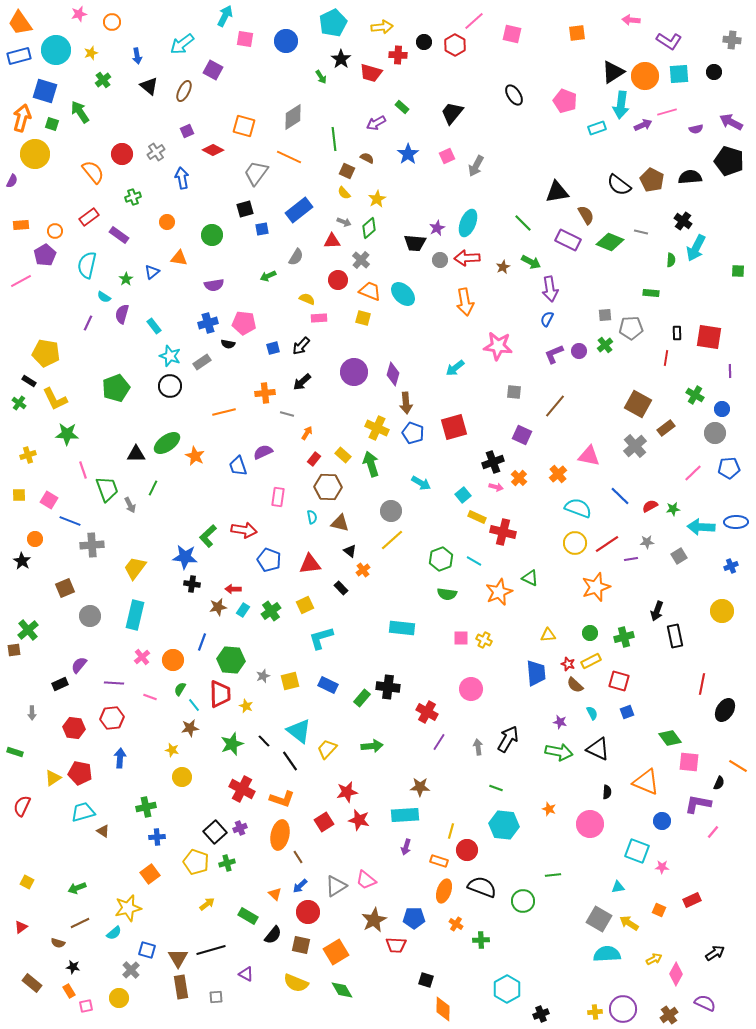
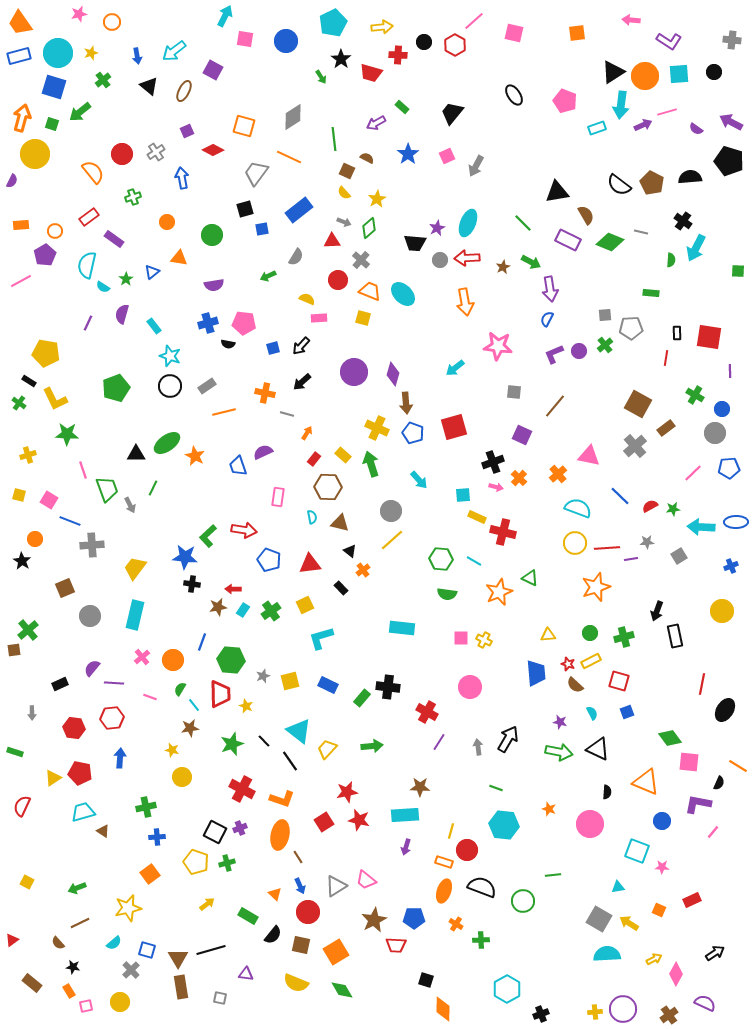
pink square at (512, 34): moved 2 px right, 1 px up
cyan arrow at (182, 44): moved 8 px left, 7 px down
cyan circle at (56, 50): moved 2 px right, 3 px down
blue square at (45, 91): moved 9 px right, 4 px up
green arrow at (80, 112): rotated 95 degrees counterclockwise
purple semicircle at (696, 129): rotated 48 degrees clockwise
brown pentagon at (652, 180): moved 3 px down
purple rectangle at (119, 235): moved 5 px left, 4 px down
cyan semicircle at (104, 297): moved 1 px left, 10 px up
gray rectangle at (202, 362): moved 5 px right, 24 px down
orange cross at (265, 393): rotated 18 degrees clockwise
cyan arrow at (421, 483): moved 2 px left, 3 px up; rotated 18 degrees clockwise
yellow square at (19, 495): rotated 16 degrees clockwise
cyan square at (463, 495): rotated 35 degrees clockwise
red line at (607, 544): moved 4 px down; rotated 30 degrees clockwise
green hexagon at (441, 559): rotated 25 degrees clockwise
purple semicircle at (79, 665): moved 13 px right, 3 px down
pink circle at (471, 689): moved 1 px left, 2 px up
black square at (215, 832): rotated 20 degrees counterclockwise
orange rectangle at (439, 861): moved 5 px right, 1 px down
blue arrow at (300, 886): rotated 70 degrees counterclockwise
red triangle at (21, 927): moved 9 px left, 13 px down
cyan semicircle at (114, 933): moved 10 px down
brown semicircle at (58, 943): rotated 32 degrees clockwise
purple triangle at (246, 974): rotated 21 degrees counterclockwise
gray square at (216, 997): moved 4 px right, 1 px down; rotated 16 degrees clockwise
yellow circle at (119, 998): moved 1 px right, 4 px down
